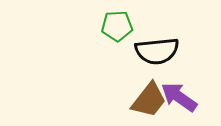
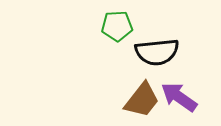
black semicircle: moved 1 px down
brown trapezoid: moved 7 px left
